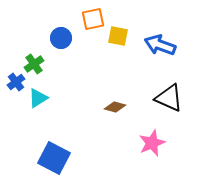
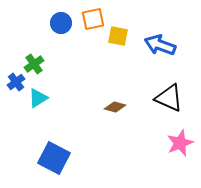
blue circle: moved 15 px up
pink star: moved 28 px right
